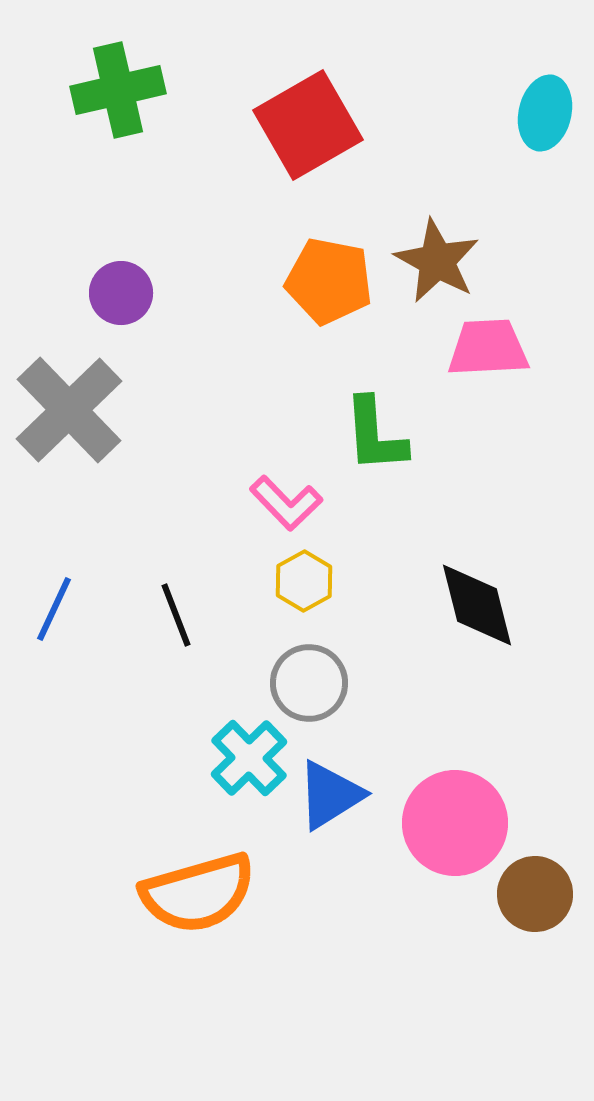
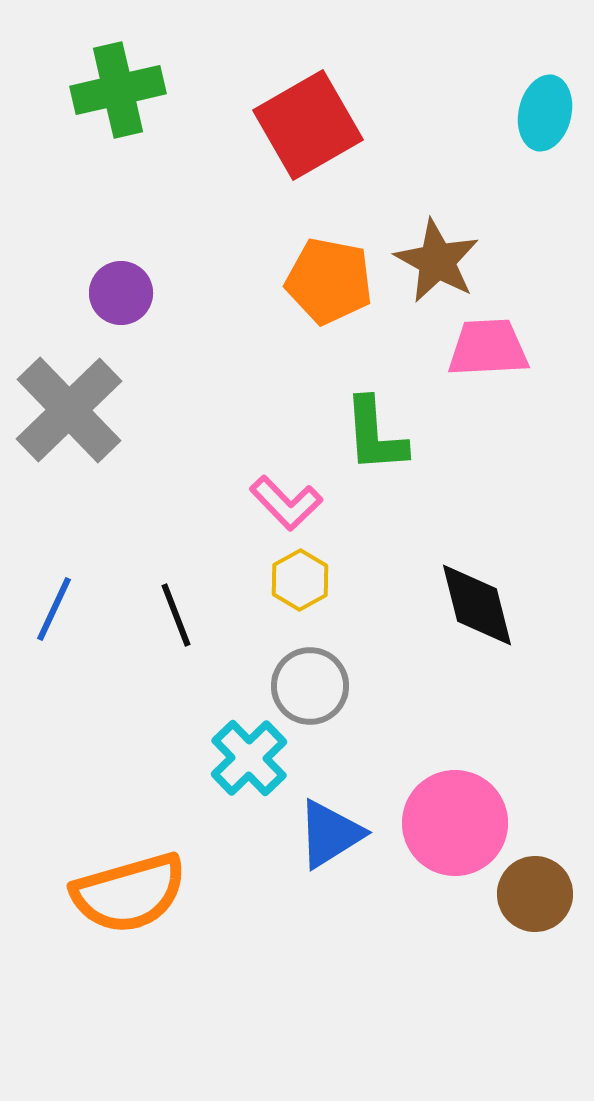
yellow hexagon: moved 4 px left, 1 px up
gray circle: moved 1 px right, 3 px down
blue triangle: moved 39 px down
orange semicircle: moved 69 px left
